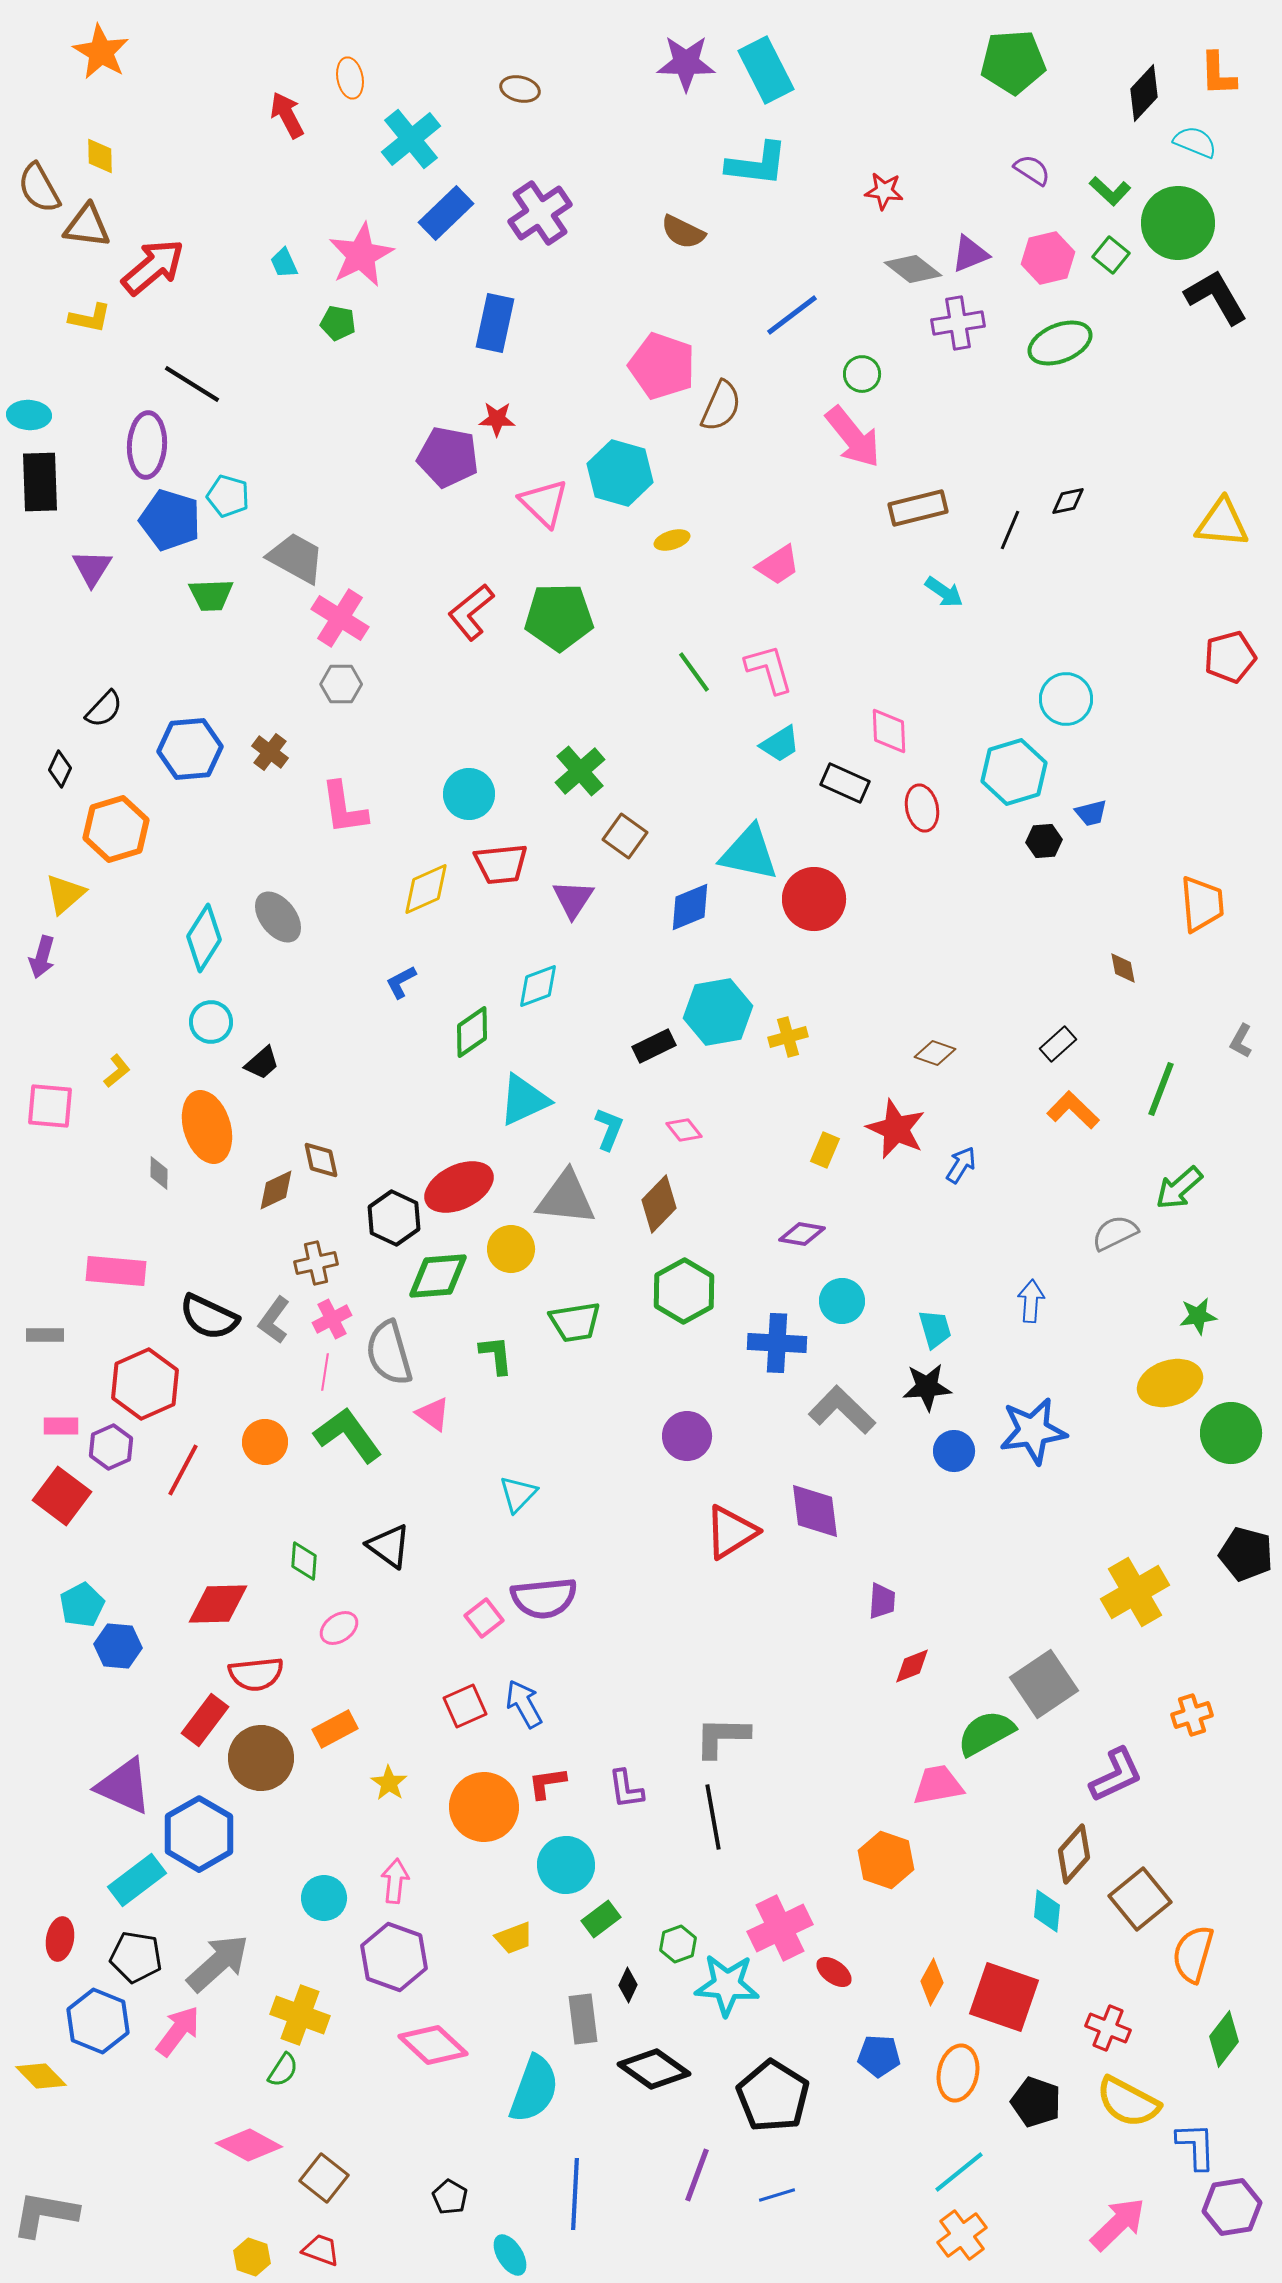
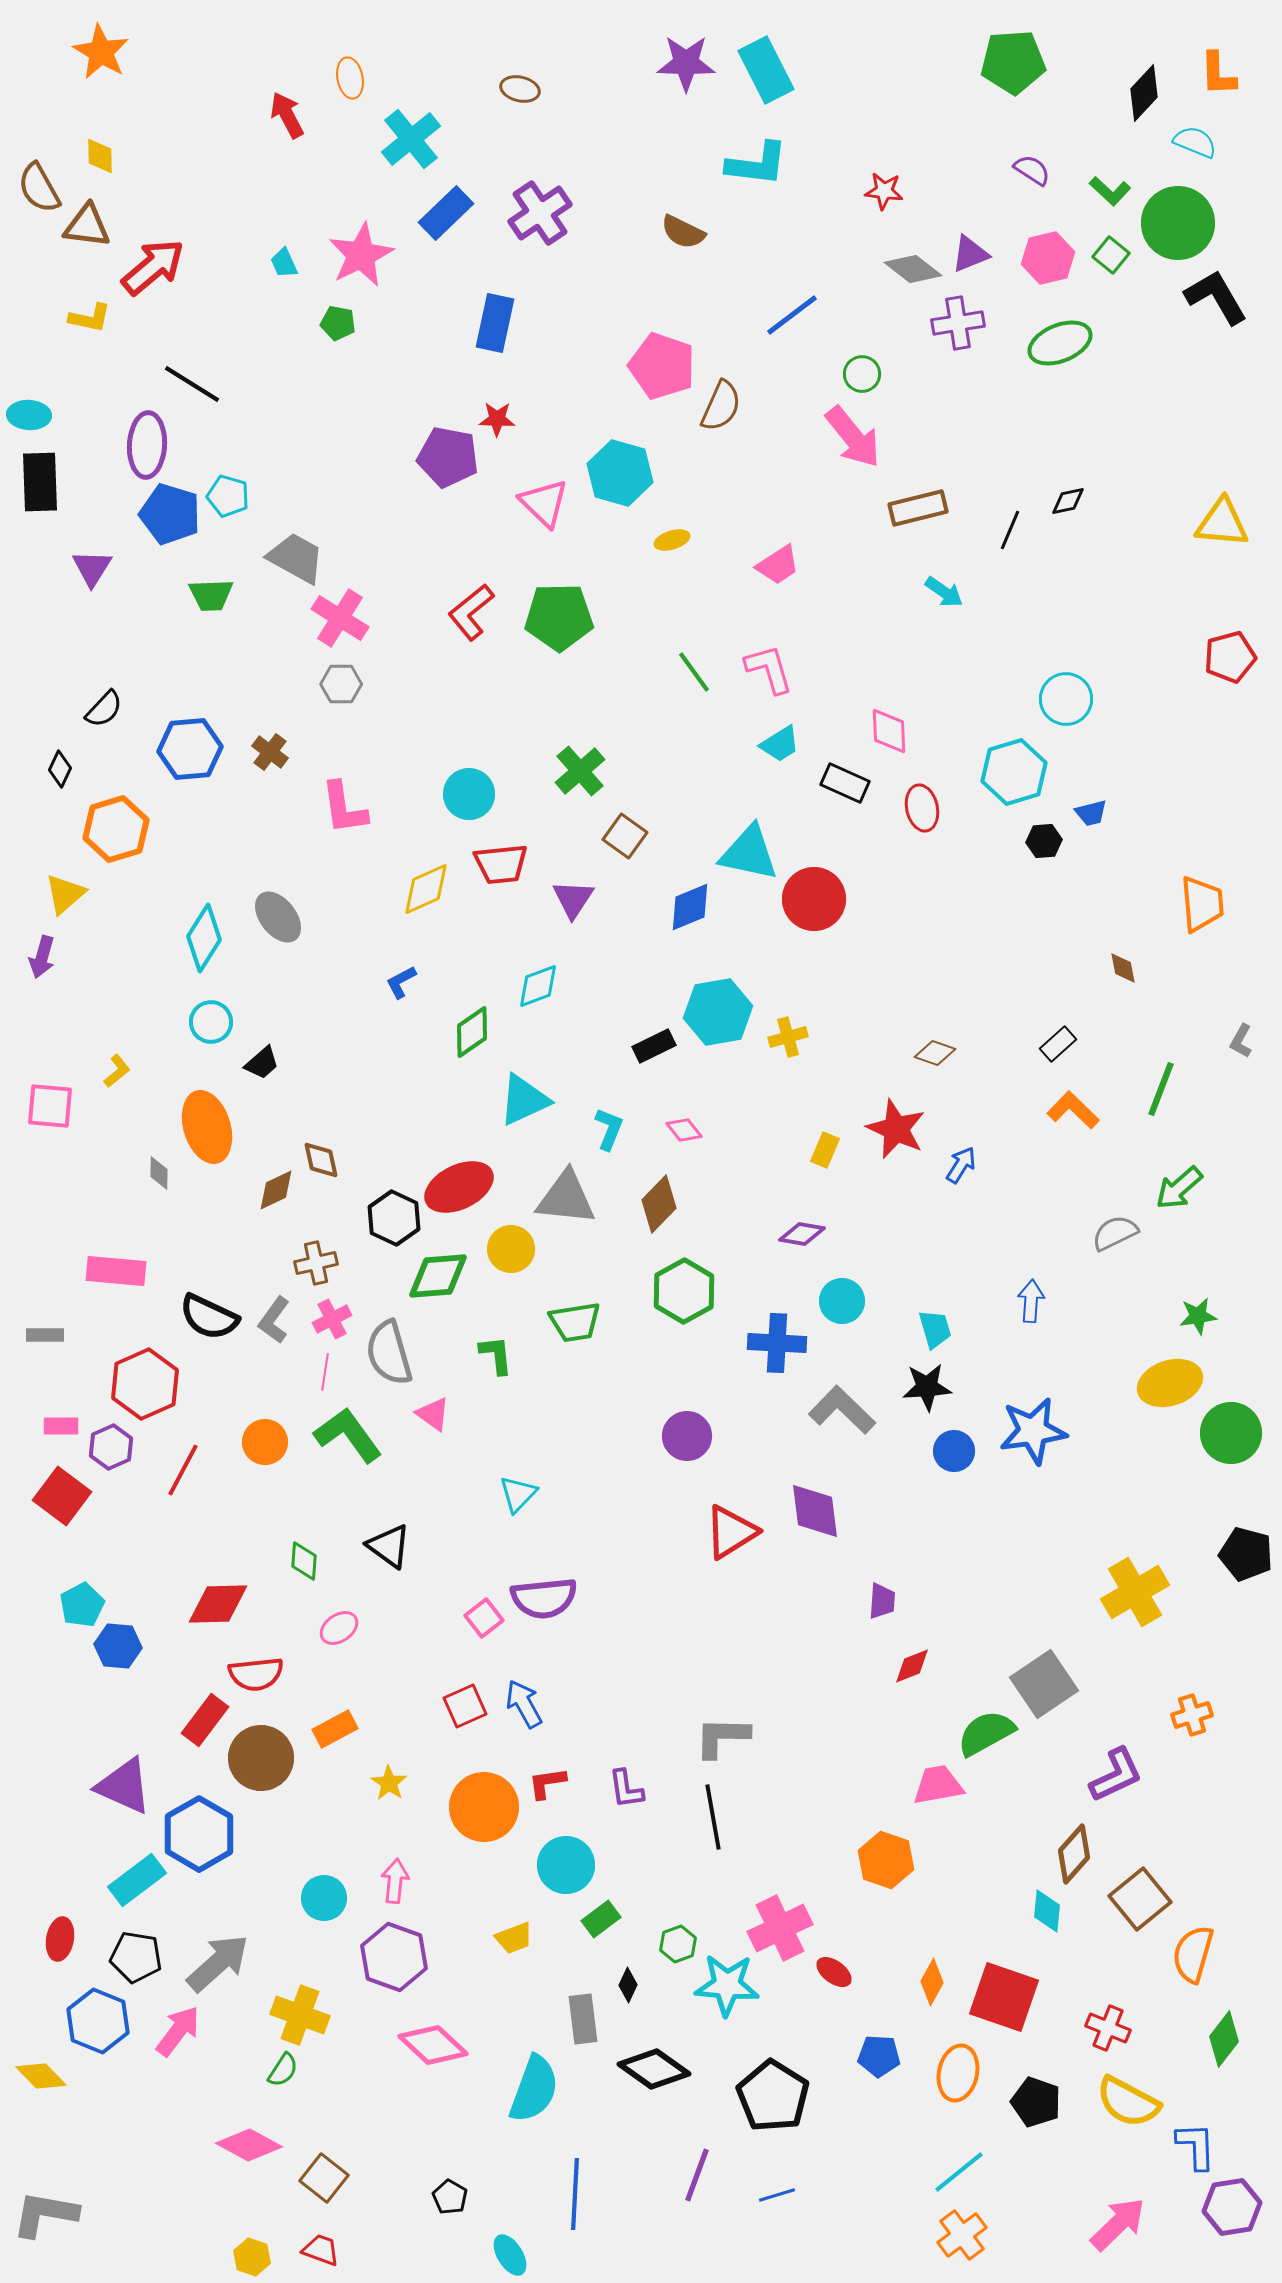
blue pentagon at (170, 520): moved 6 px up
